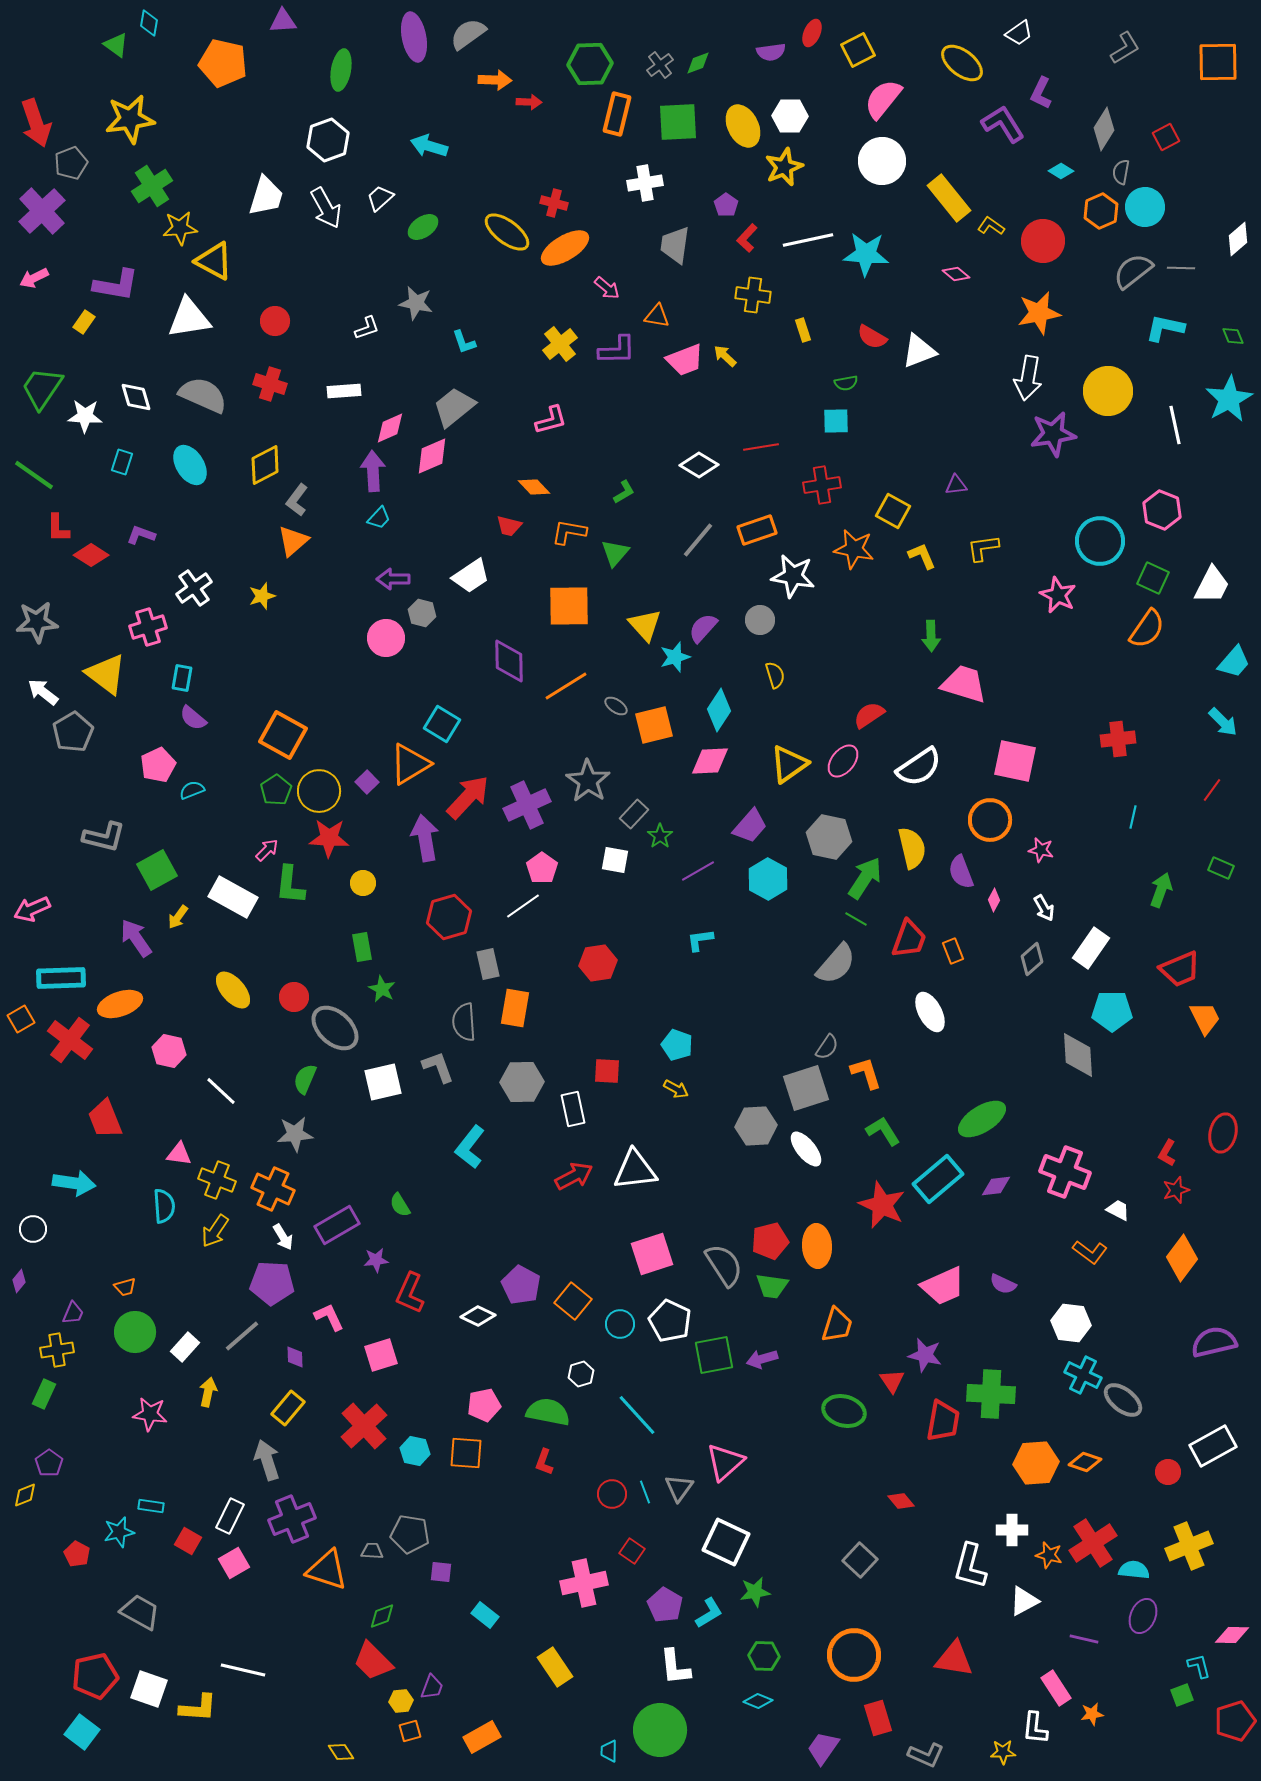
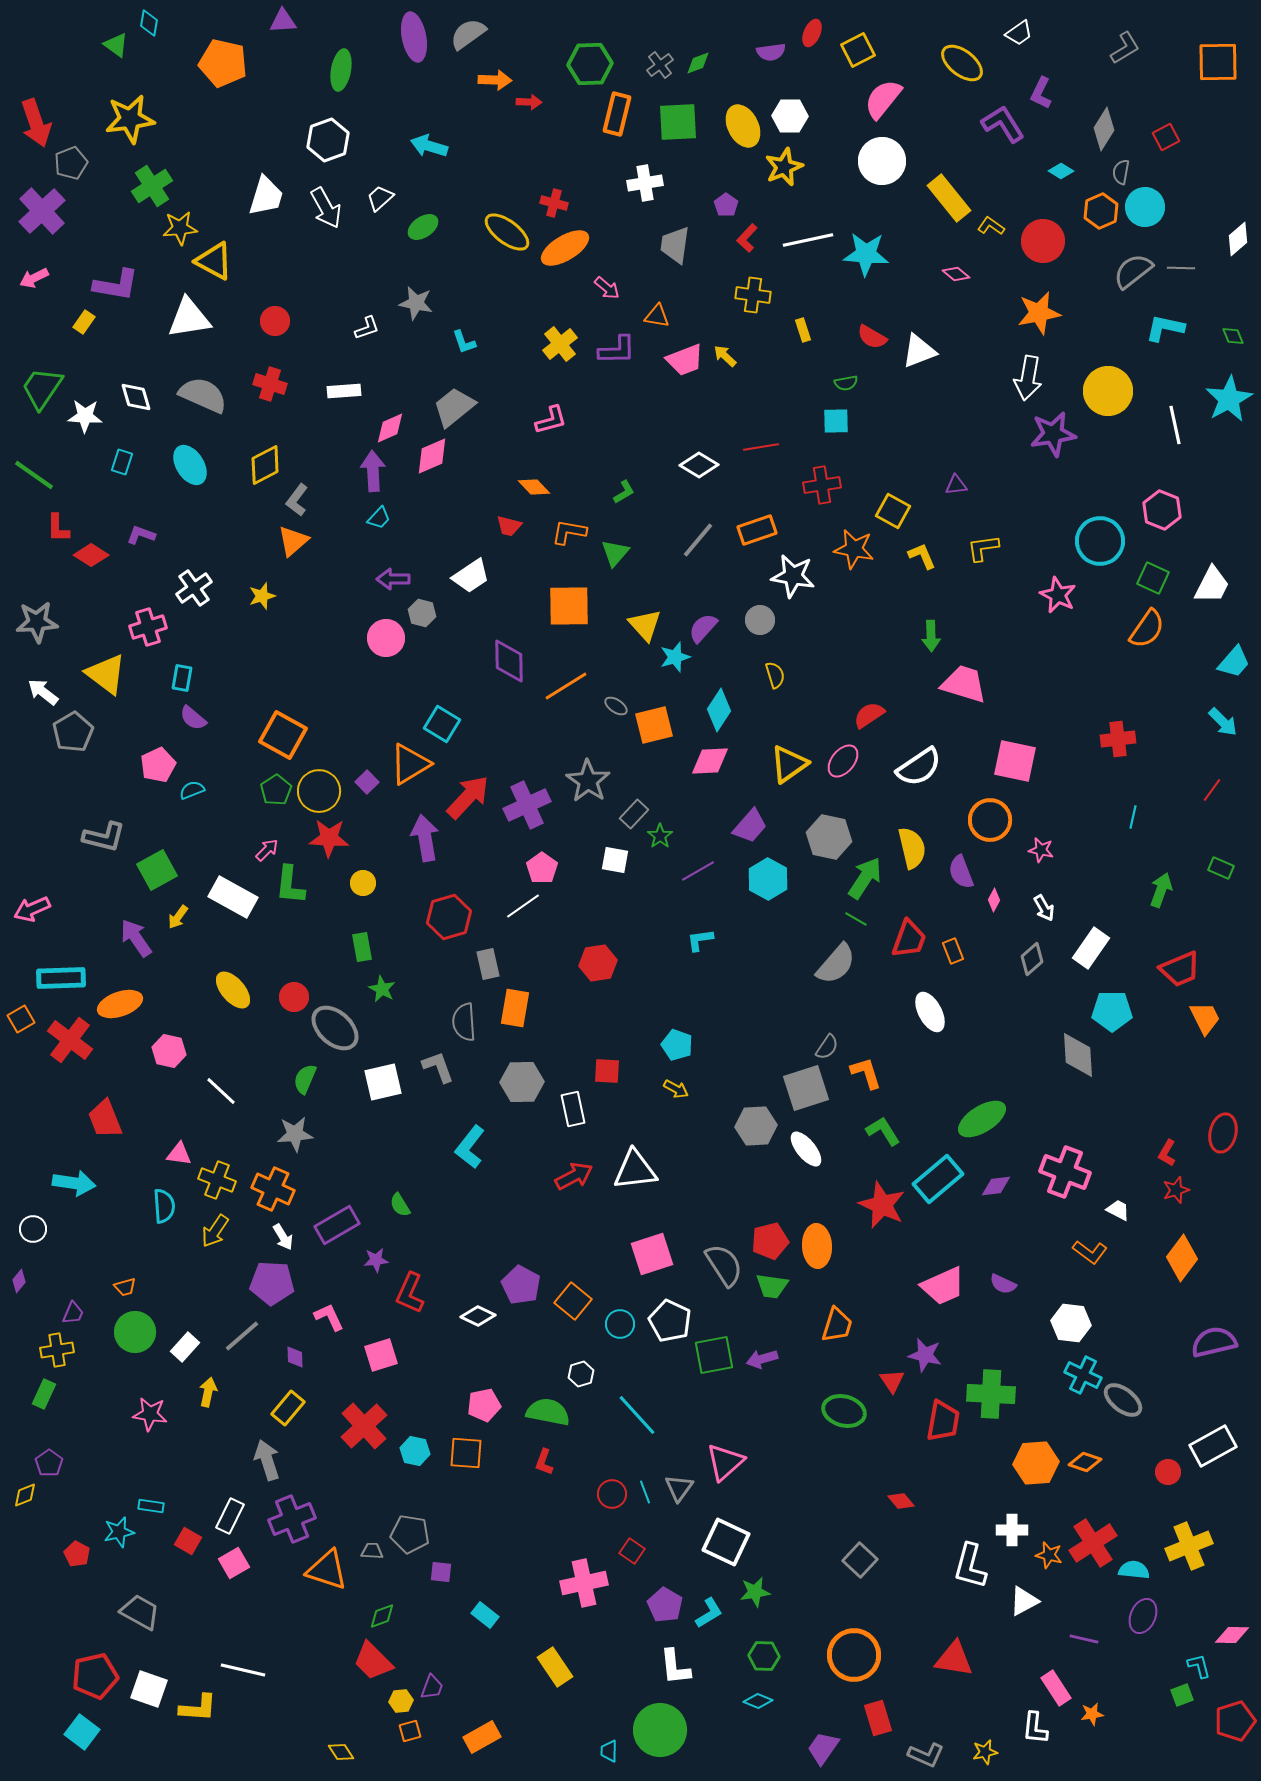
yellow star at (1003, 1752): moved 18 px left; rotated 10 degrees counterclockwise
